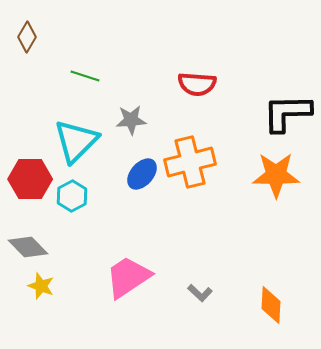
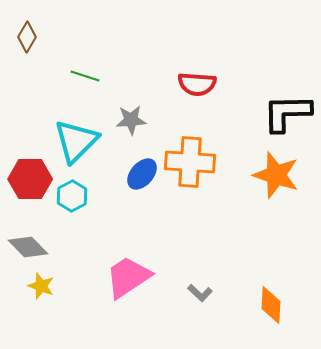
orange cross: rotated 18 degrees clockwise
orange star: rotated 18 degrees clockwise
